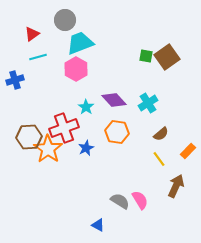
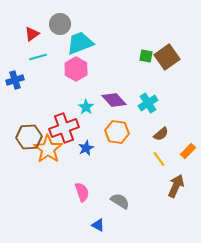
gray circle: moved 5 px left, 4 px down
pink semicircle: moved 58 px left, 8 px up; rotated 12 degrees clockwise
